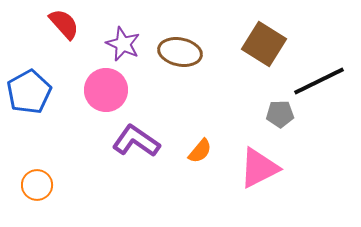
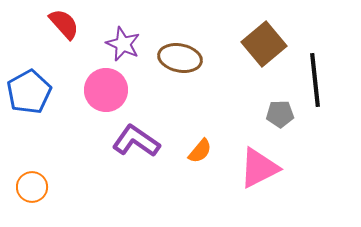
brown square: rotated 18 degrees clockwise
brown ellipse: moved 6 px down
black line: moved 4 px left, 1 px up; rotated 70 degrees counterclockwise
orange circle: moved 5 px left, 2 px down
